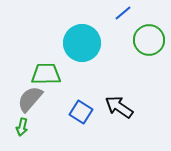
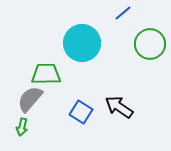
green circle: moved 1 px right, 4 px down
